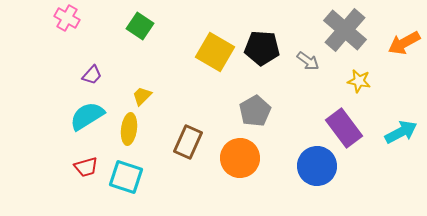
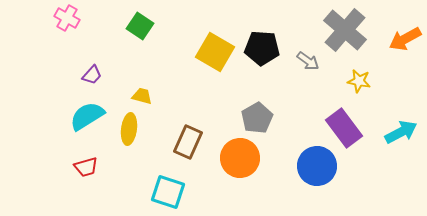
orange arrow: moved 1 px right, 4 px up
yellow trapezoid: rotated 60 degrees clockwise
gray pentagon: moved 2 px right, 7 px down
cyan square: moved 42 px right, 15 px down
